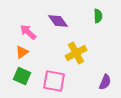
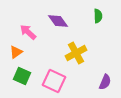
orange triangle: moved 6 px left
pink square: rotated 15 degrees clockwise
